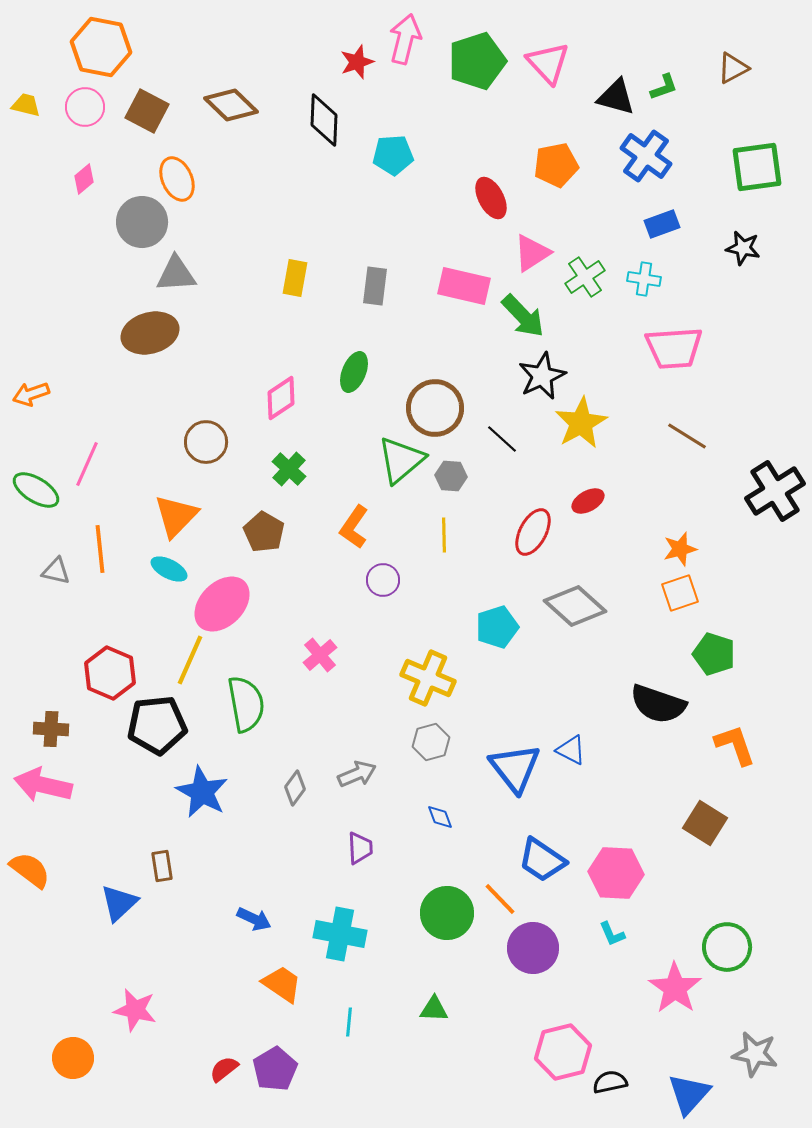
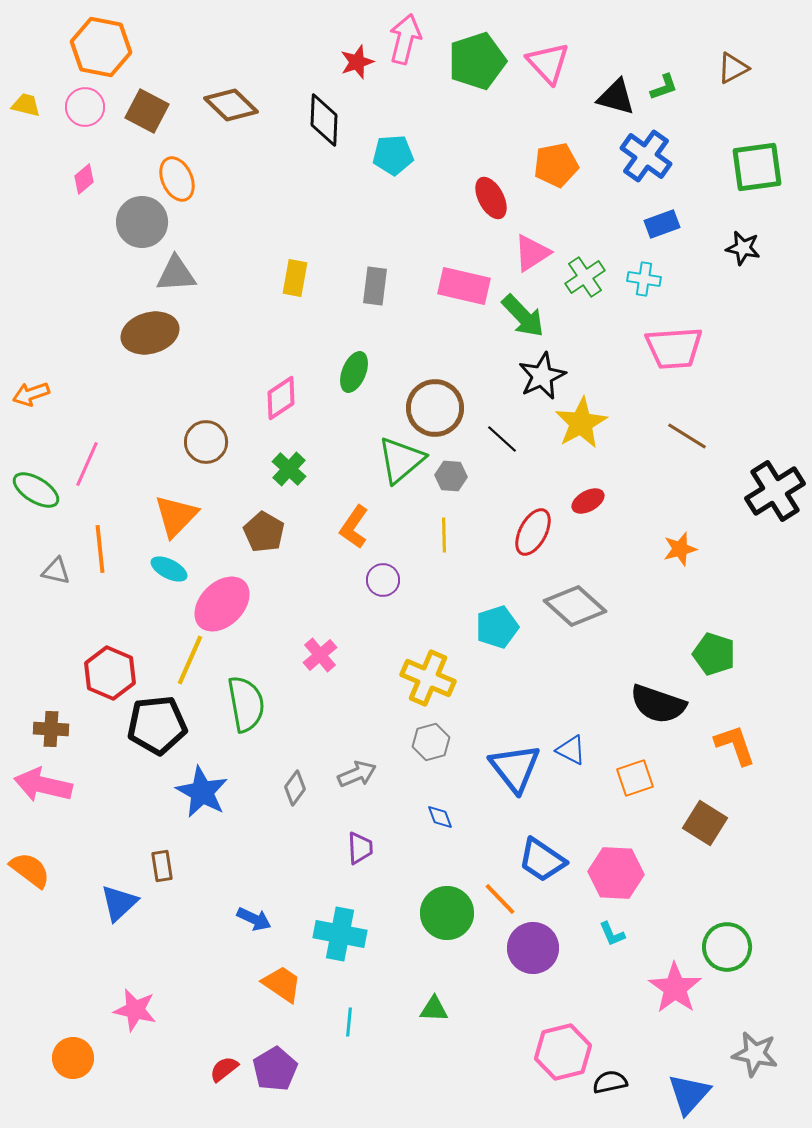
orange square at (680, 593): moved 45 px left, 185 px down
